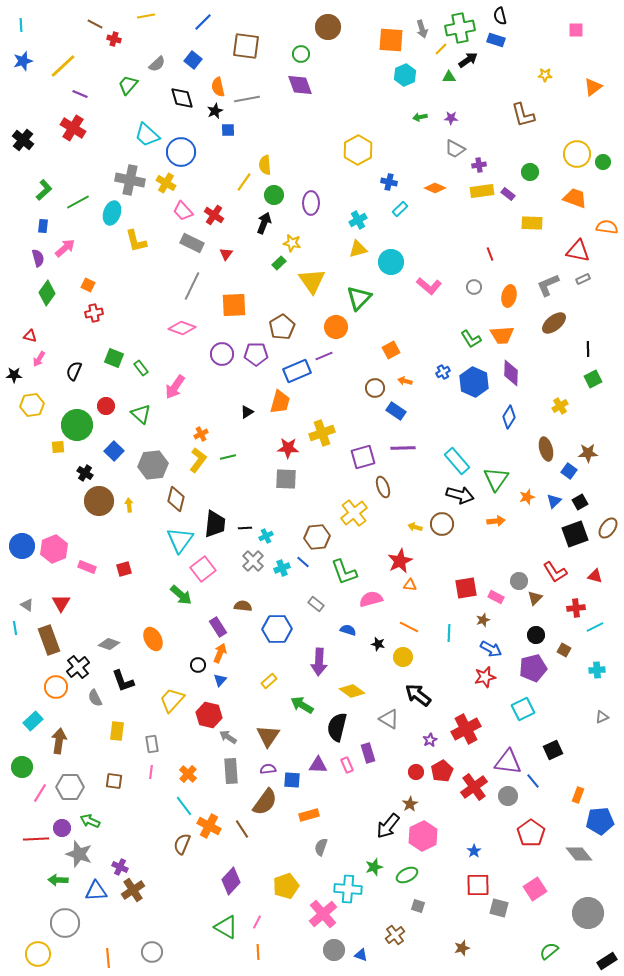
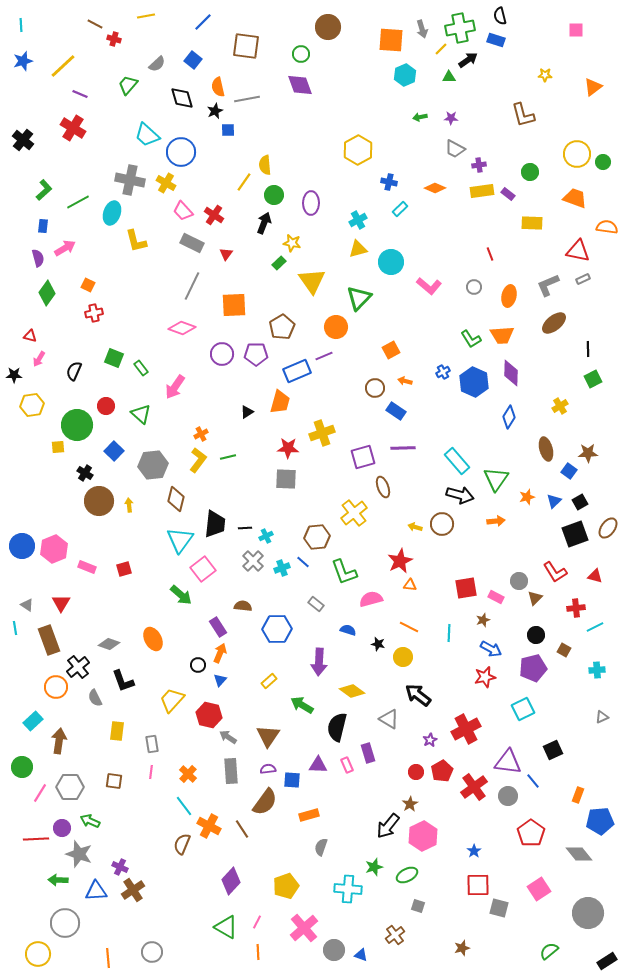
pink arrow at (65, 248): rotated 10 degrees clockwise
pink square at (535, 889): moved 4 px right
pink cross at (323, 914): moved 19 px left, 14 px down
